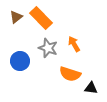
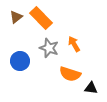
gray star: moved 1 px right
